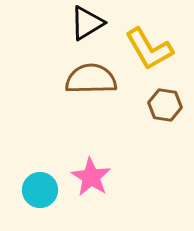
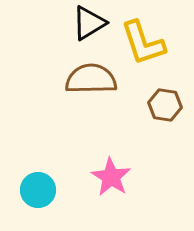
black triangle: moved 2 px right
yellow L-shape: moved 6 px left, 6 px up; rotated 12 degrees clockwise
pink star: moved 20 px right
cyan circle: moved 2 px left
